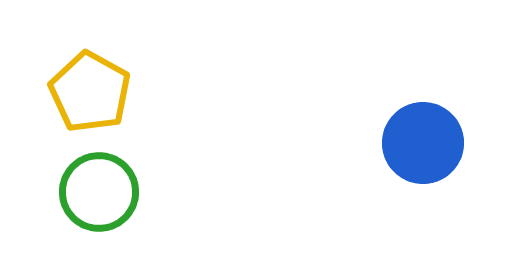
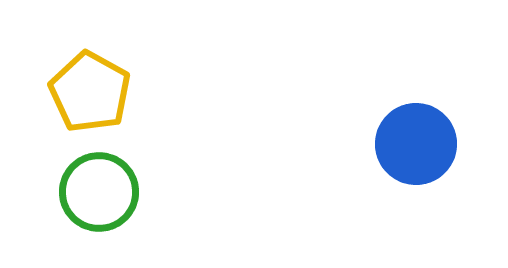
blue circle: moved 7 px left, 1 px down
